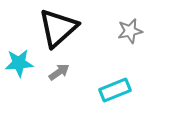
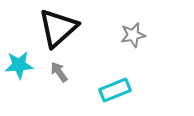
gray star: moved 3 px right, 4 px down
cyan star: moved 2 px down
gray arrow: rotated 90 degrees counterclockwise
